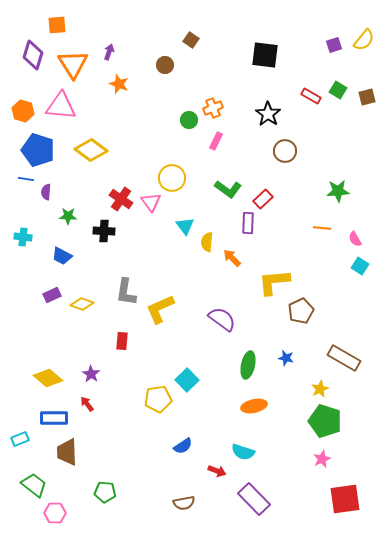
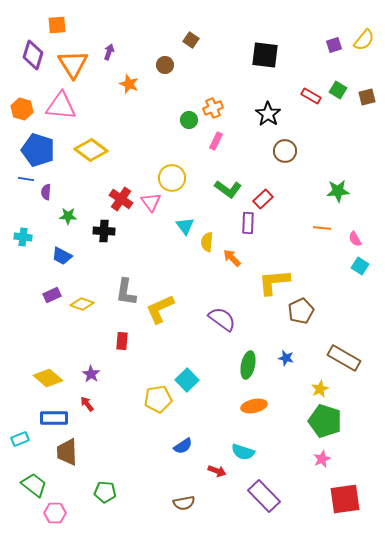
orange star at (119, 84): moved 10 px right
orange hexagon at (23, 111): moved 1 px left, 2 px up
purple rectangle at (254, 499): moved 10 px right, 3 px up
